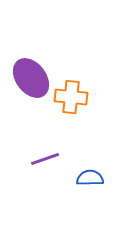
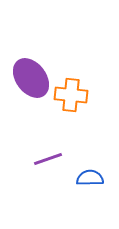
orange cross: moved 2 px up
purple line: moved 3 px right
